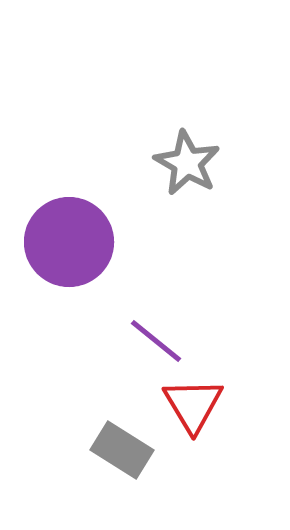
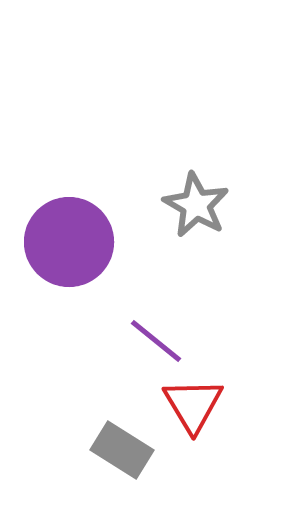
gray star: moved 9 px right, 42 px down
